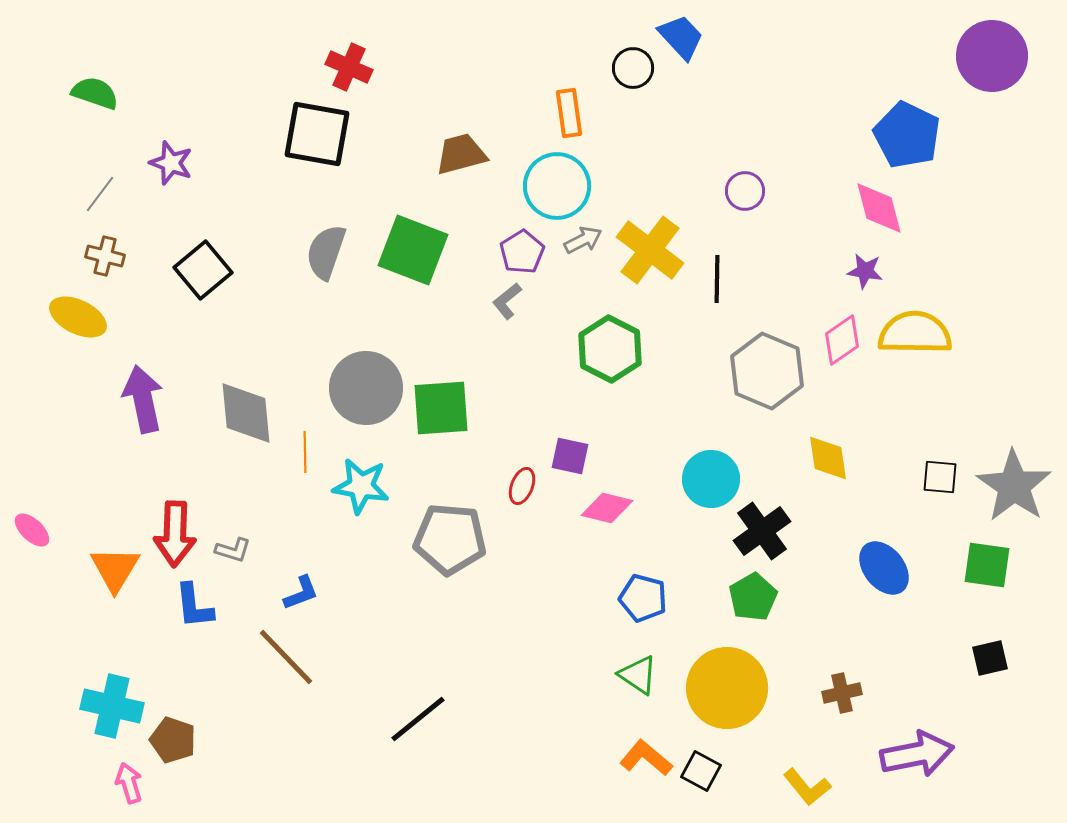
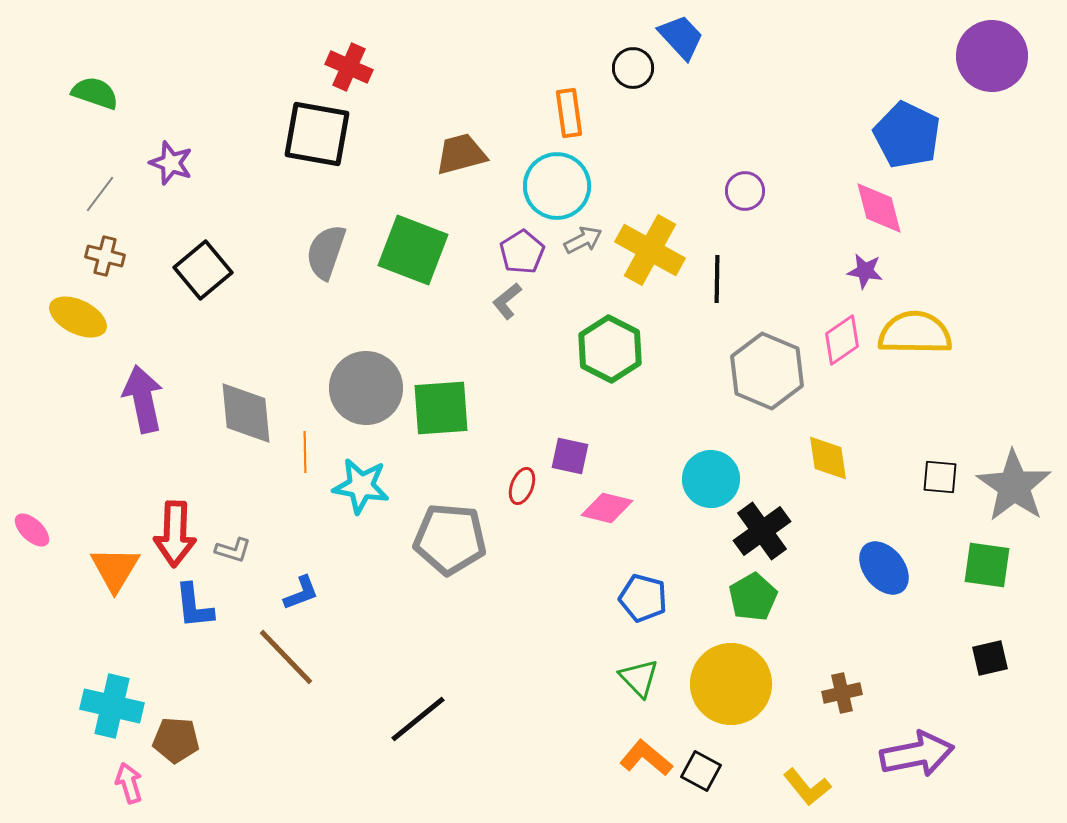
yellow cross at (650, 250): rotated 8 degrees counterclockwise
green triangle at (638, 675): moved 1 px right, 3 px down; rotated 12 degrees clockwise
yellow circle at (727, 688): moved 4 px right, 4 px up
brown pentagon at (173, 740): moved 3 px right; rotated 15 degrees counterclockwise
